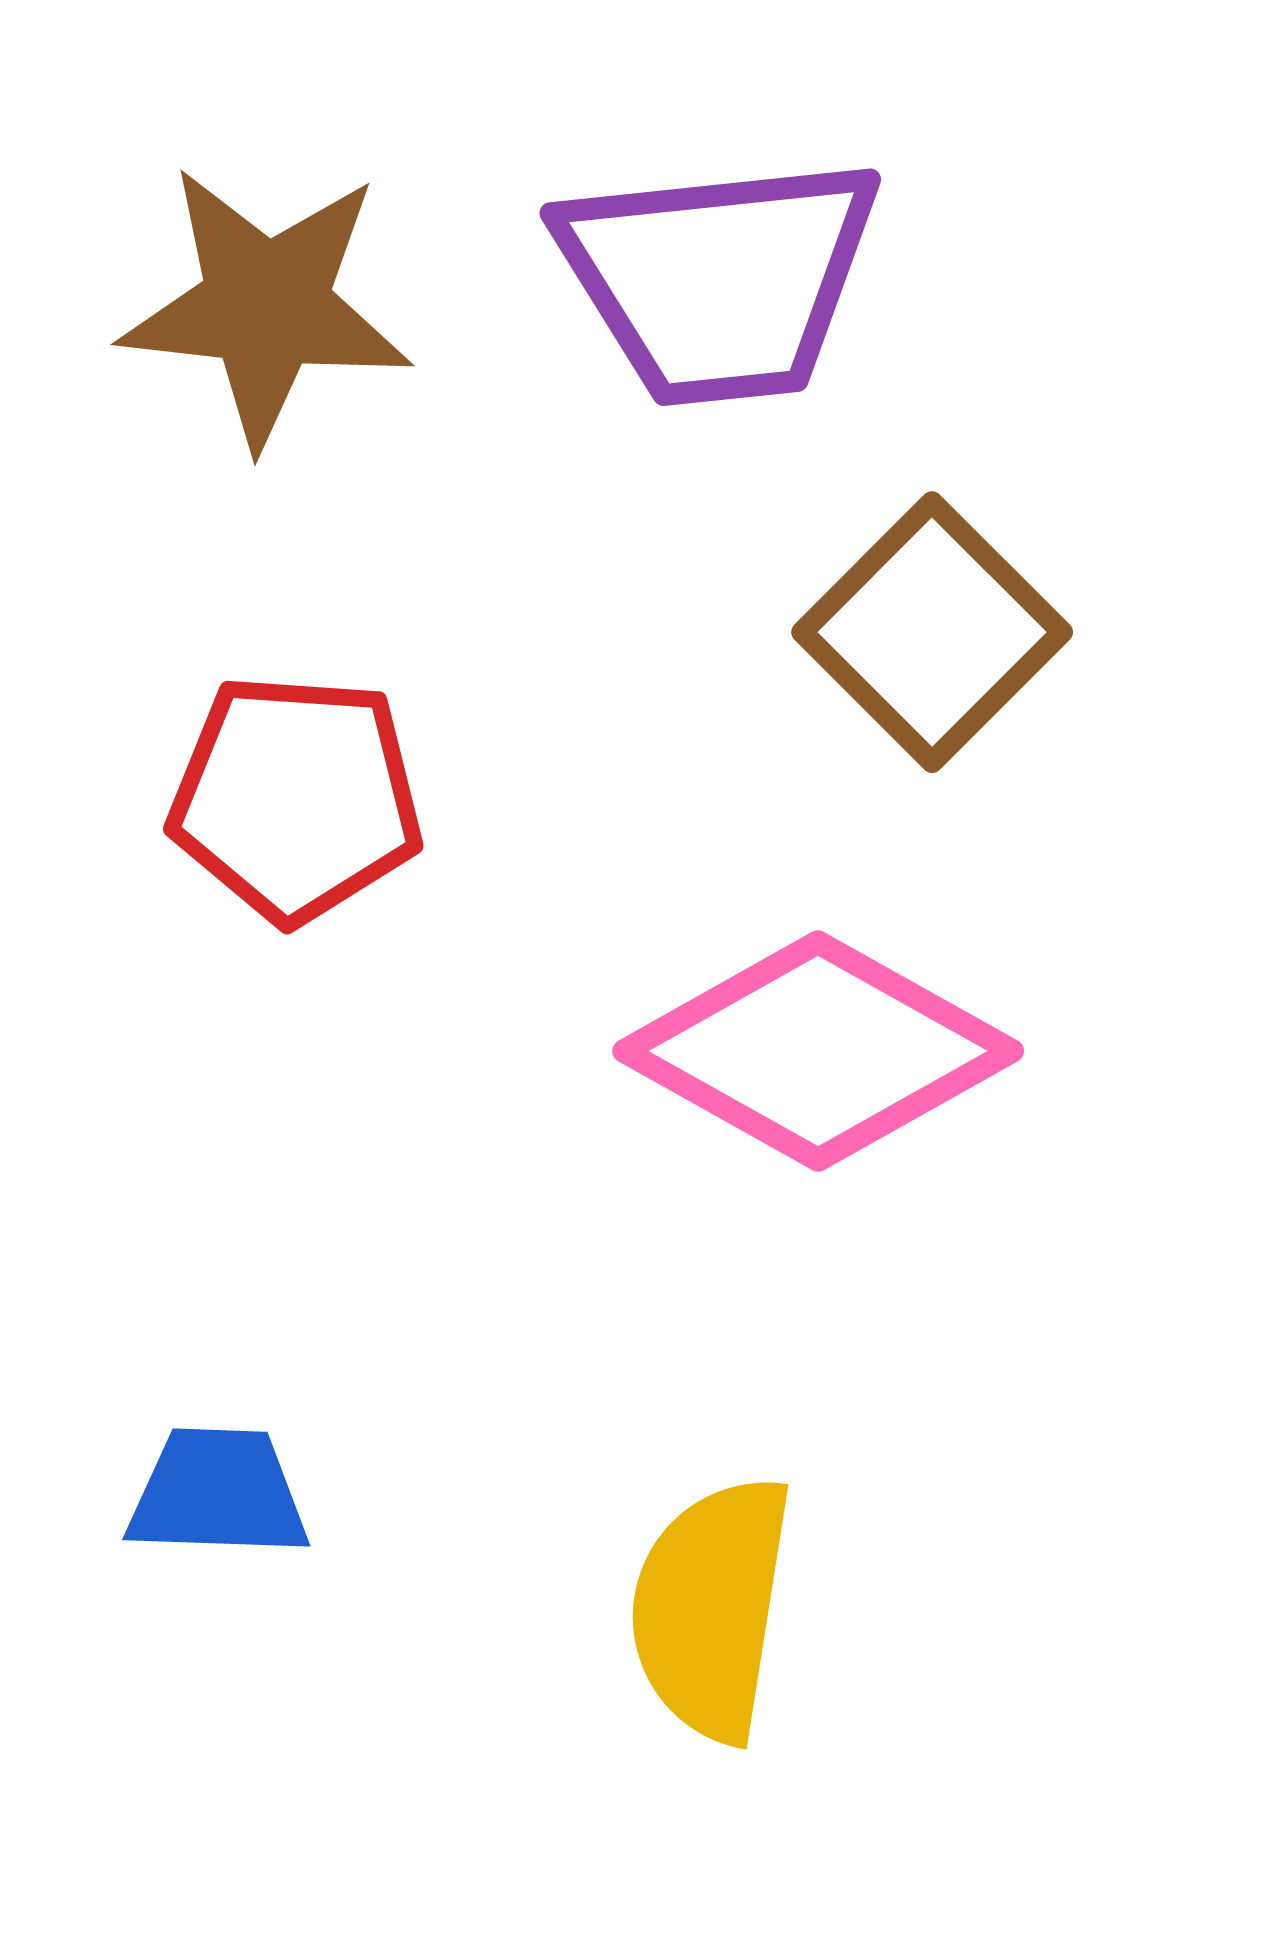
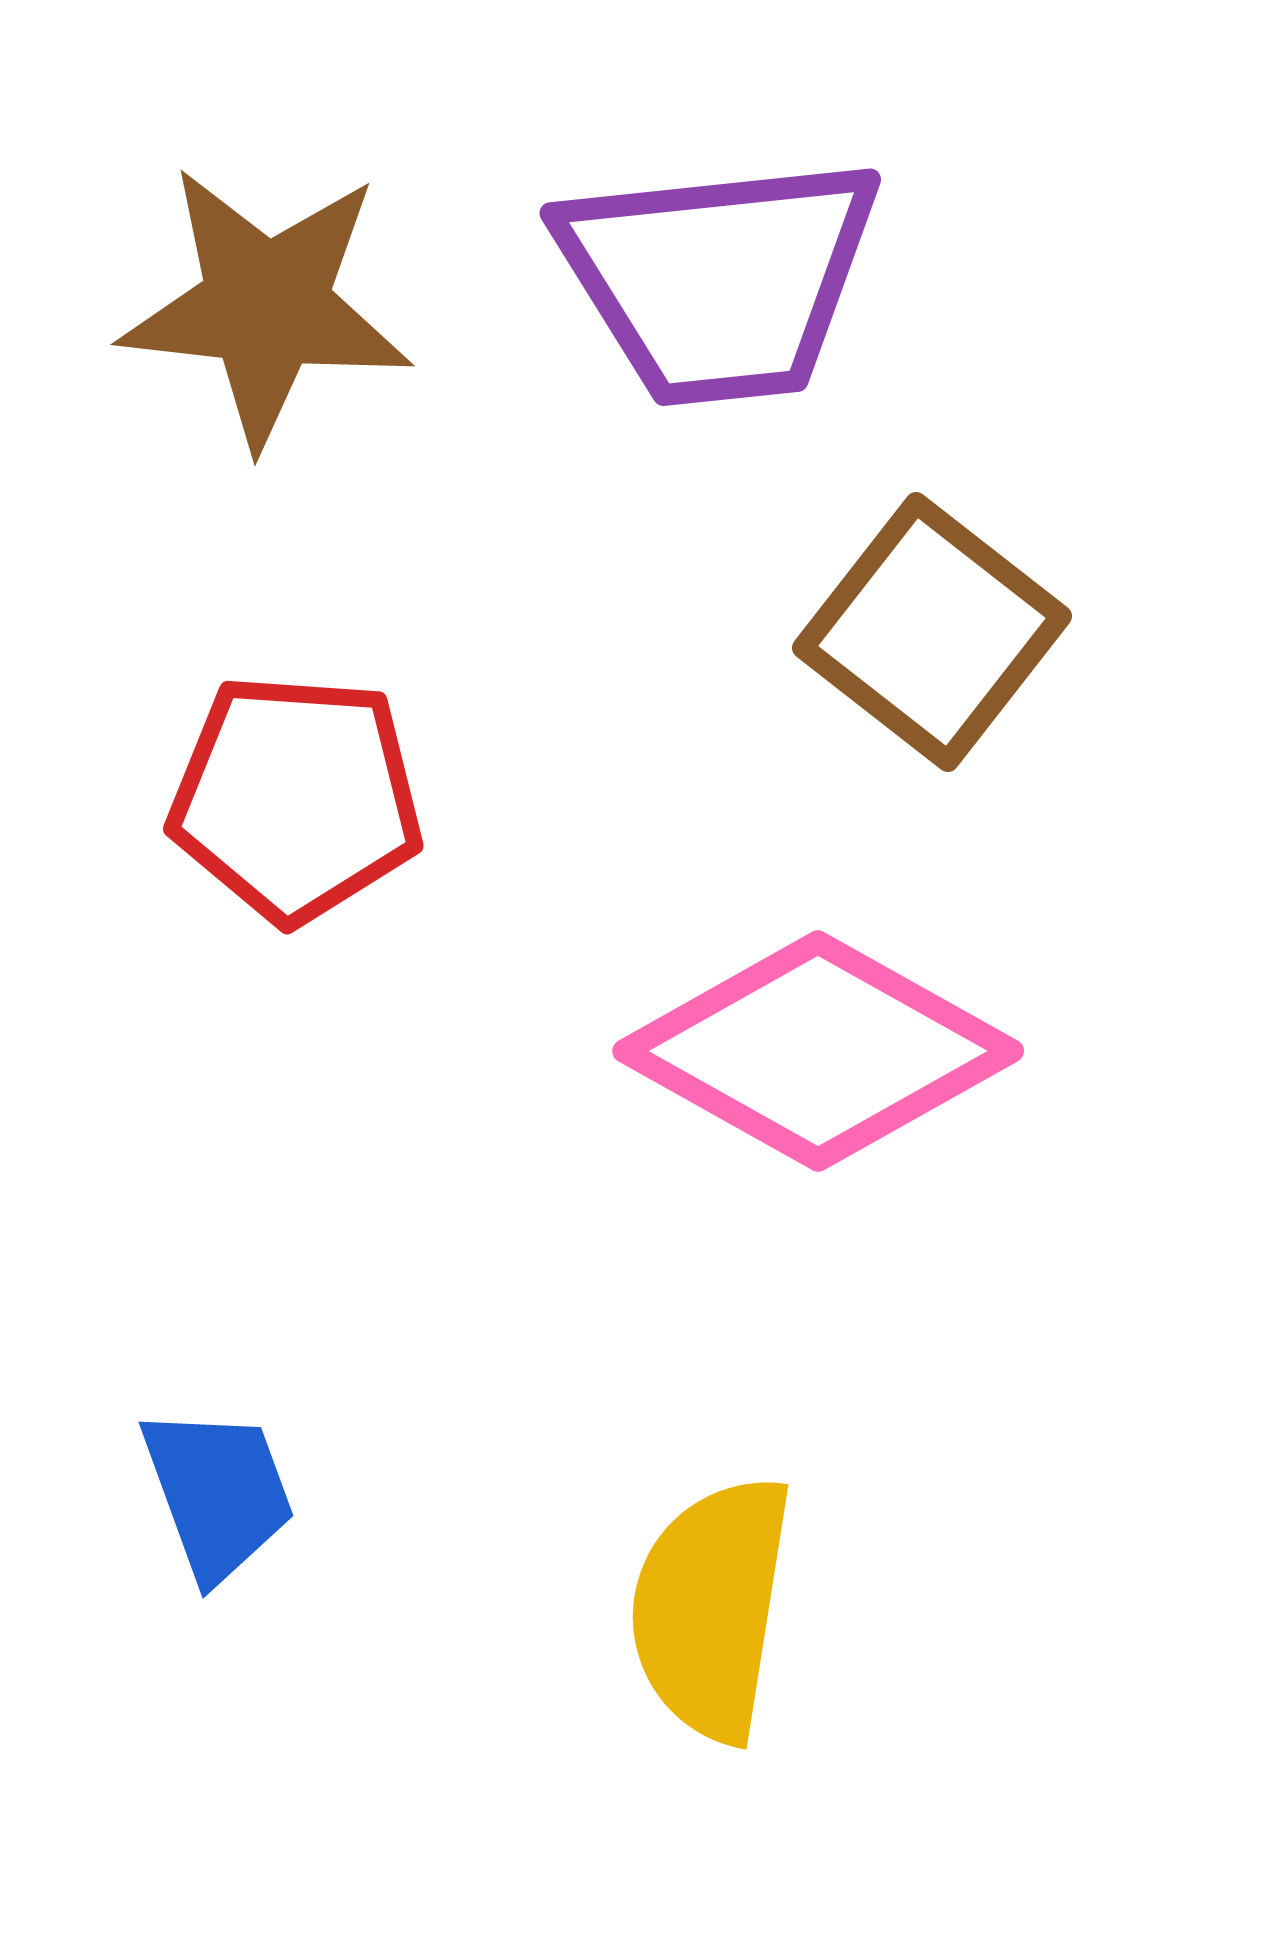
brown square: rotated 7 degrees counterclockwise
blue trapezoid: rotated 68 degrees clockwise
